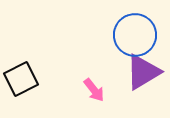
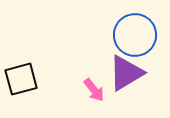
purple triangle: moved 17 px left, 1 px down
black square: rotated 12 degrees clockwise
